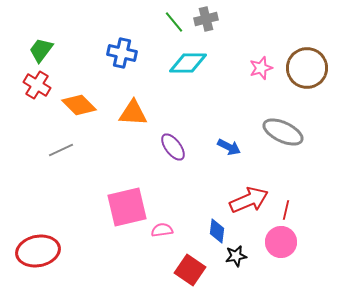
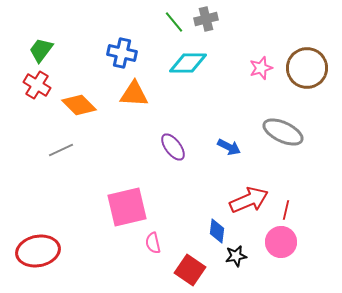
orange triangle: moved 1 px right, 19 px up
pink semicircle: moved 9 px left, 13 px down; rotated 95 degrees counterclockwise
